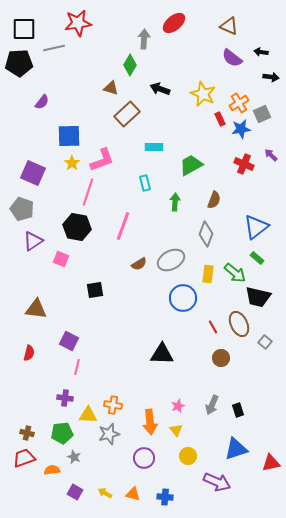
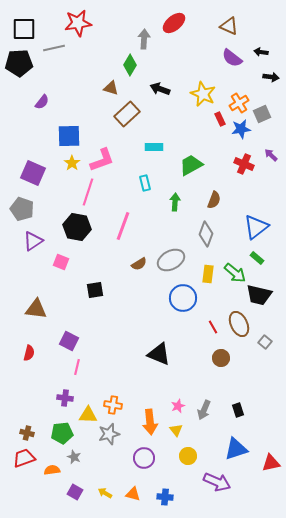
pink square at (61, 259): moved 3 px down
black trapezoid at (258, 297): moved 1 px right, 2 px up
black triangle at (162, 354): moved 3 px left; rotated 20 degrees clockwise
gray arrow at (212, 405): moved 8 px left, 5 px down
